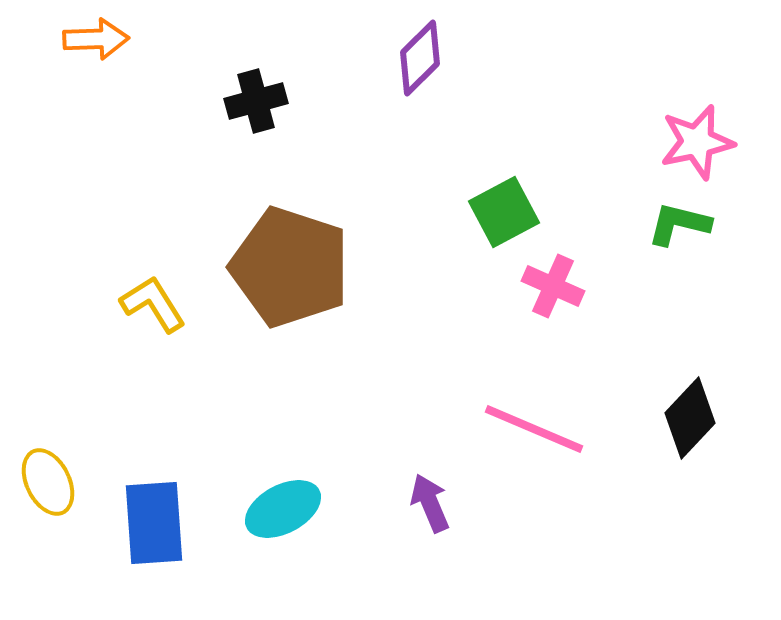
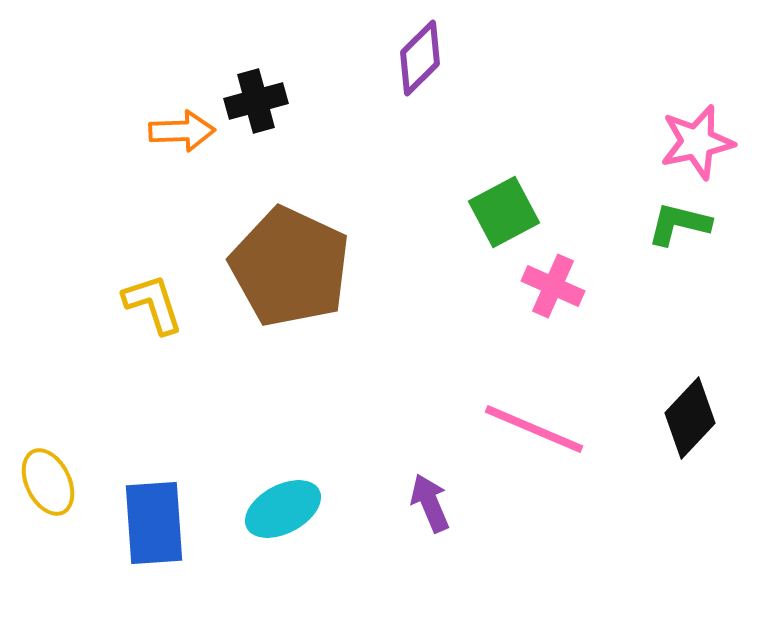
orange arrow: moved 86 px right, 92 px down
brown pentagon: rotated 7 degrees clockwise
yellow L-shape: rotated 14 degrees clockwise
